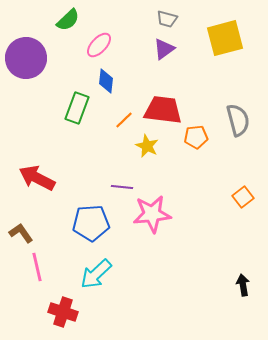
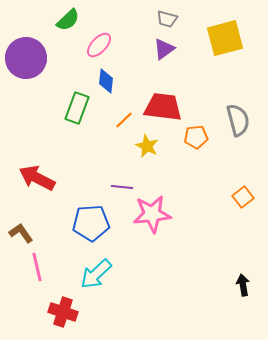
red trapezoid: moved 3 px up
